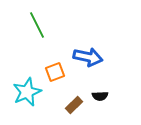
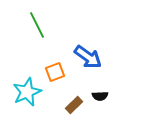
blue arrow: rotated 24 degrees clockwise
